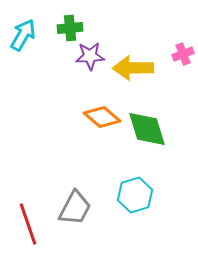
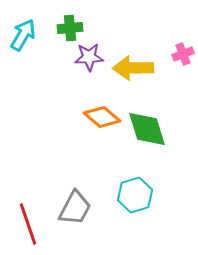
purple star: moved 1 px left, 1 px down
